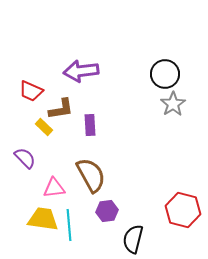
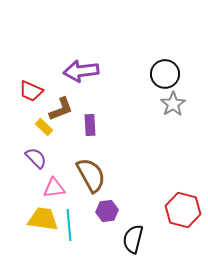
brown L-shape: rotated 12 degrees counterclockwise
purple semicircle: moved 11 px right
